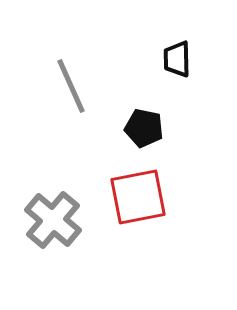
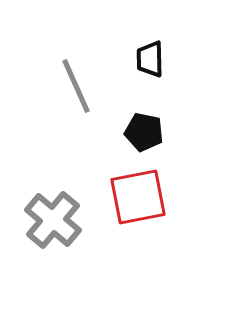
black trapezoid: moved 27 px left
gray line: moved 5 px right
black pentagon: moved 4 px down
